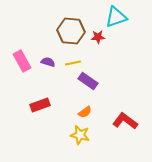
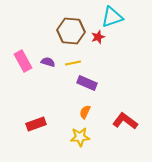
cyan triangle: moved 4 px left
red star: rotated 16 degrees counterclockwise
pink rectangle: moved 1 px right
purple rectangle: moved 1 px left, 2 px down; rotated 12 degrees counterclockwise
red rectangle: moved 4 px left, 19 px down
orange semicircle: rotated 152 degrees clockwise
yellow star: moved 2 px down; rotated 18 degrees counterclockwise
